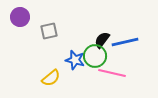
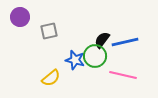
pink line: moved 11 px right, 2 px down
